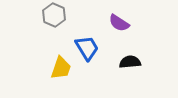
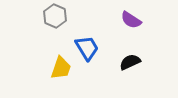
gray hexagon: moved 1 px right, 1 px down
purple semicircle: moved 12 px right, 3 px up
black semicircle: rotated 20 degrees counterclockwise
